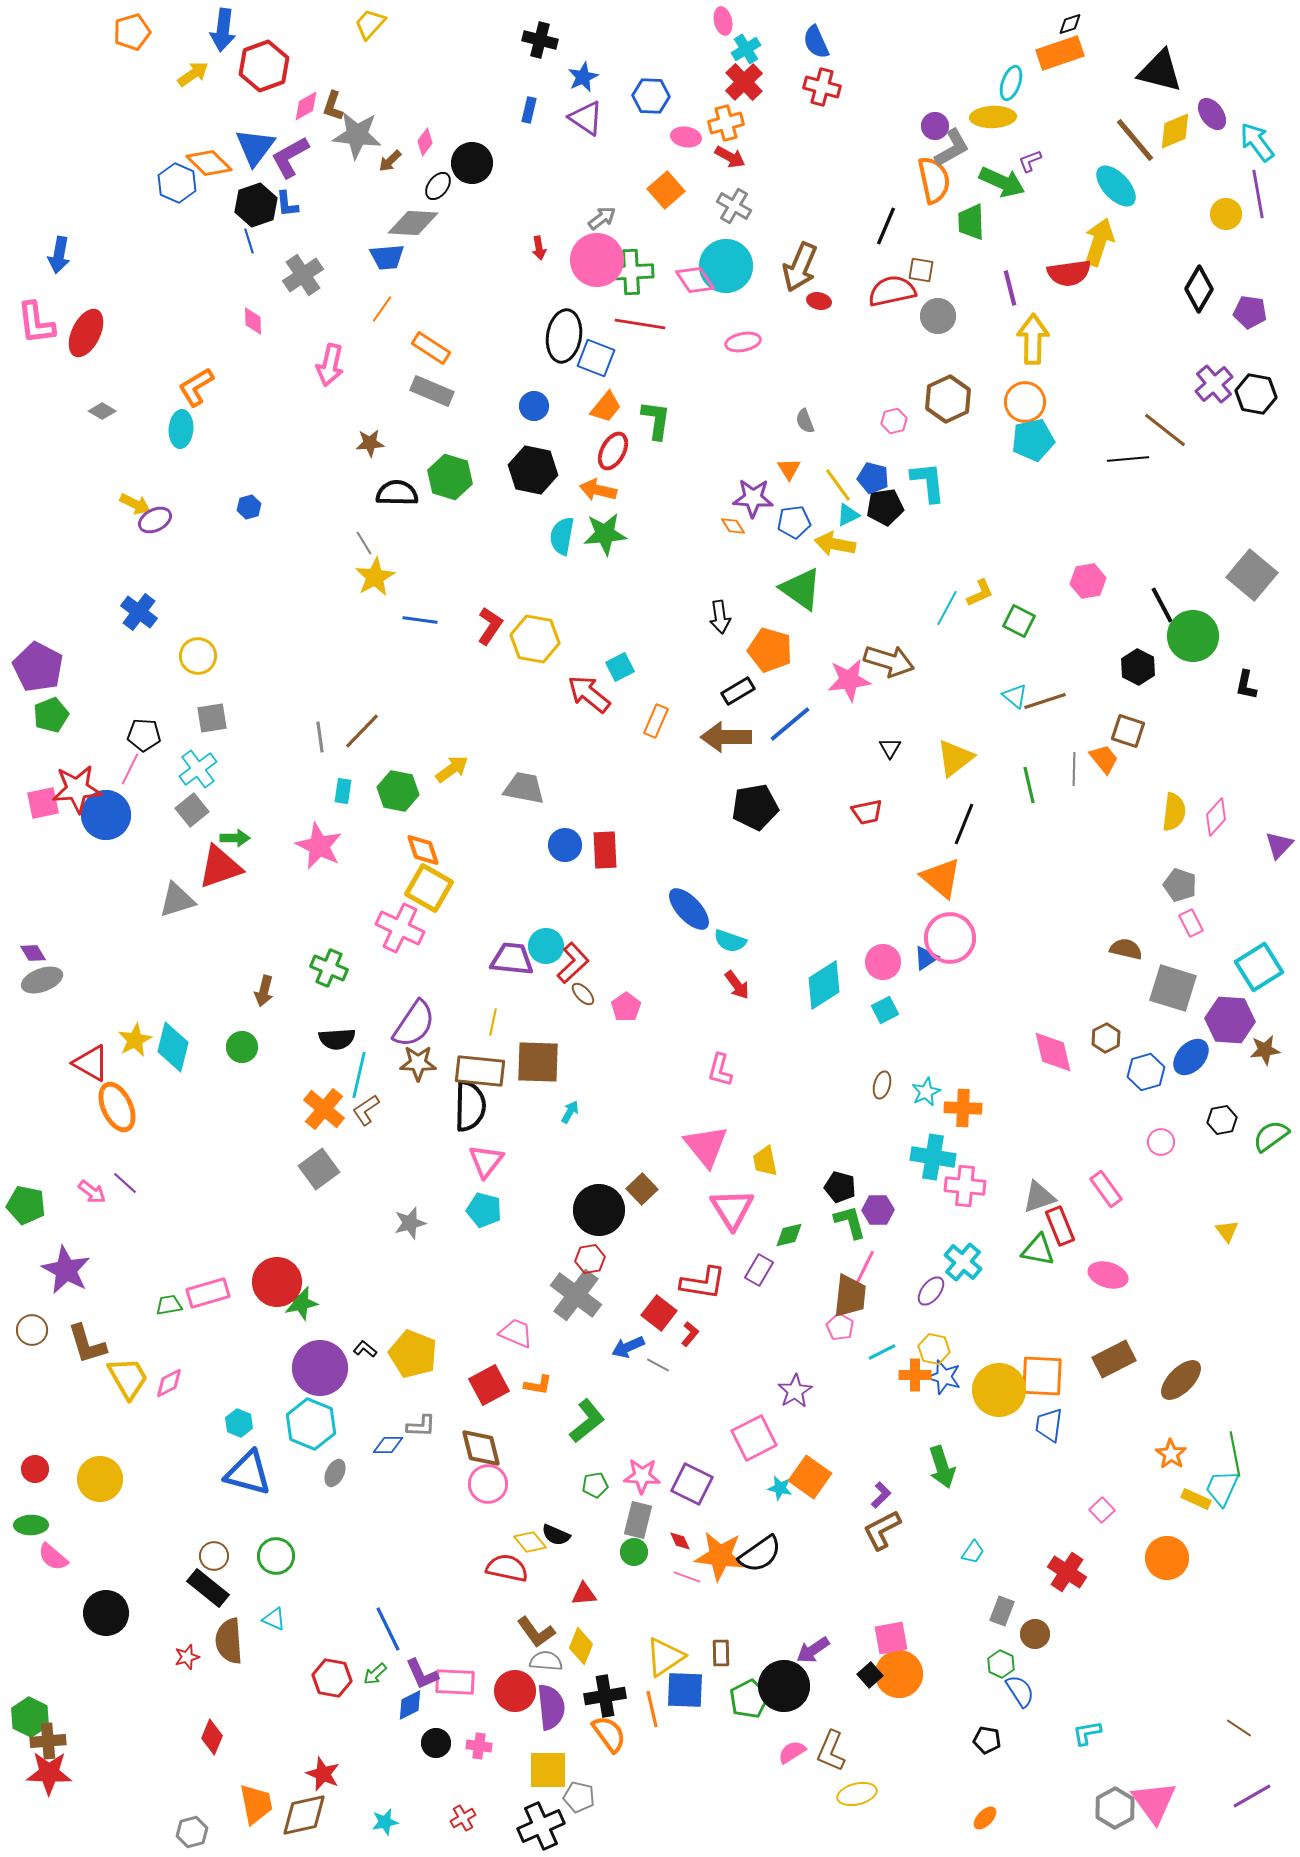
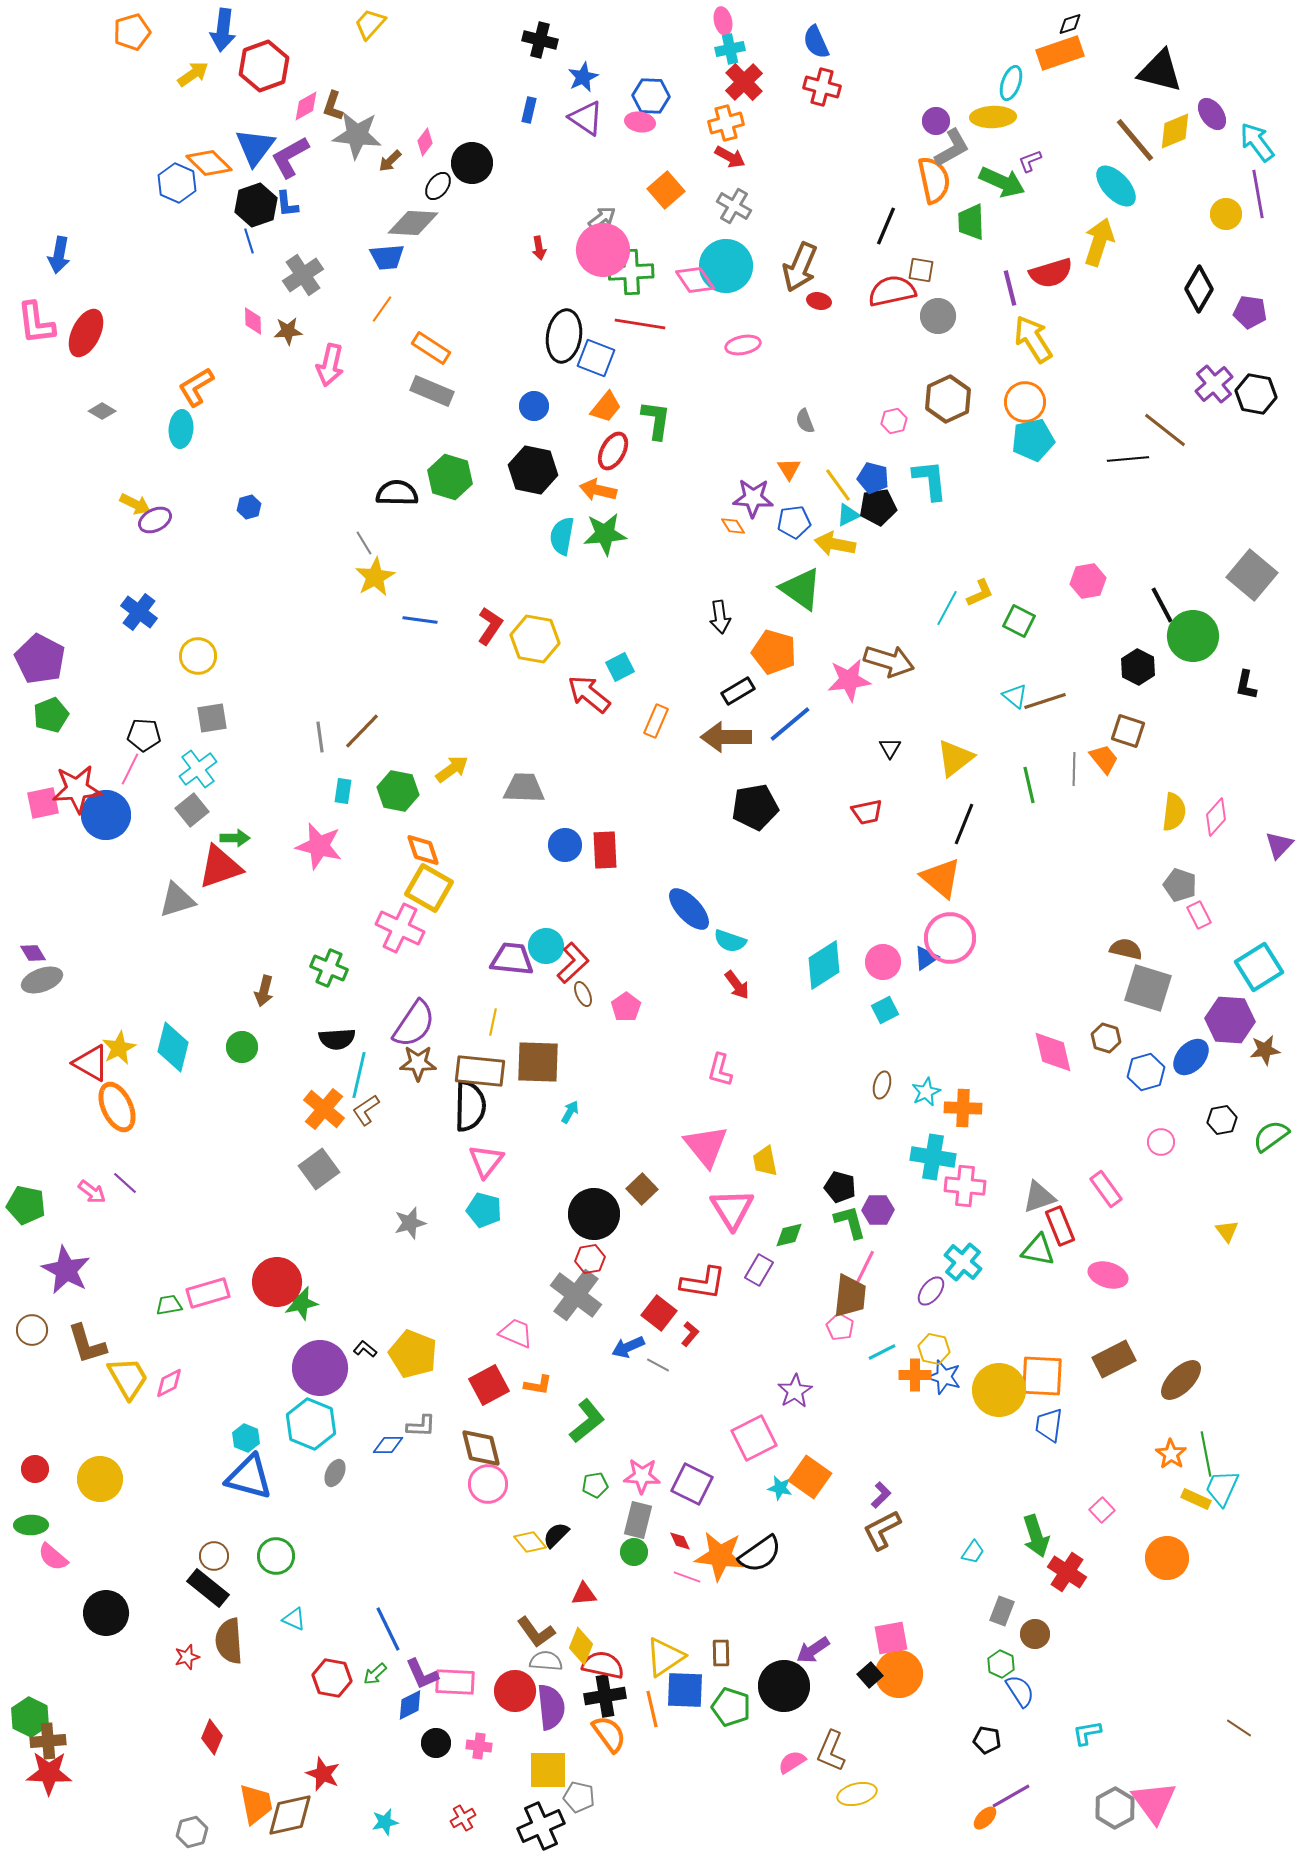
cyan cross at (746, 49): moved 16 px left; rotated 20 degrees clockwise
purple circle at (935, 126): moved 1 px right, 5 px up
pink ellipse at (686, 137): moved 46 px left, 15 px up
pink circle at (597, 260): moved 6 px right, 10 px up
red semicircle at (1069, 273): moved 18 px left; rotated 9 degrees counterclockwise
yellow arrow at (1033, 339): rotated 33 degrees counterclockwise
pink ellipse at (743, 342): moved 3 px down
brown star at (370, 443): moved 82 px left, 112 px up
cyan L-shape at (928, 482): moved 2 px right, 2 px up
black pentagon at (885, 507): moved 7 px left
orange pentagon at (770, 650): moved 4 px right, 2 px down
purple pentagon at (38, 667): moved 2 px right, 8 px up
gray trapezoid at (524, 788): rotated 9 degrees counterclockwise
pink star at (319, 846): rotated 12 degrees counterclockwise
pink rectangle at (1191, 923): moved 8 px right, 8 px up
cyan diamond at (824, 985): moved 20 px up
gray square at (1173, 988): moved 25 px left
brown ellipse at (583, 994): rotated 20 degrees clockwise
brown hexagon at (1106, 1038): rotated 16 degrees counterclockwise
yellow star at (135, 1040): moved 16 px left, 8 px down
black circle at (599, 1210): moved 5 px left, 4 px down
cyan hexagon at (239, 1423): moved 7 px right, 15 px down
green line at (1235, 1454): moved 29 px left
green arrow at (942, 1467): moved 94 px right, 69 px down
blue triangle at (248, 1473): moved 1 px right, 4 px down
black semicircle at (556, 1535): rotated 112 degrees clockwise
red semicircle at (507, 1568): moved 96 px right, 97 px down
cyan triangle at (274, 1619): moved 20 px right
green pentagon at (749, 1699): moved 18 px left, 8 px down; rotated 27 degrees counterclockwise
pink semicircle at (792, 1752): moved 10 px down
purple line at (1252, 1796): moved 241 px left
brown diamond at (304, 1815): moved 14 px left
